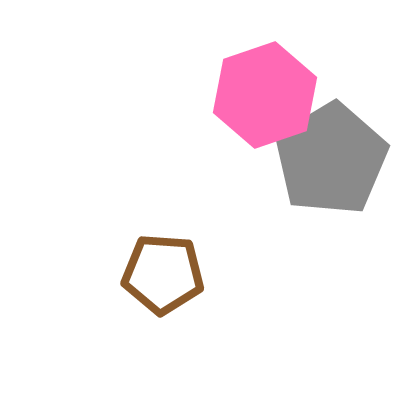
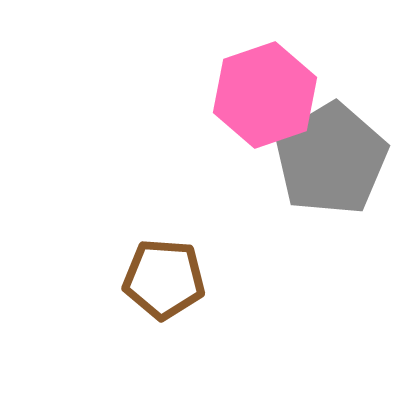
brown pentagon: moved 1 px right, 5 px down
